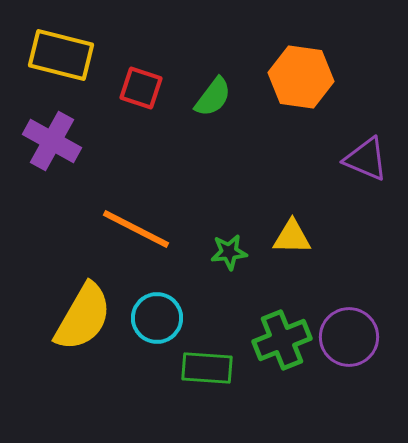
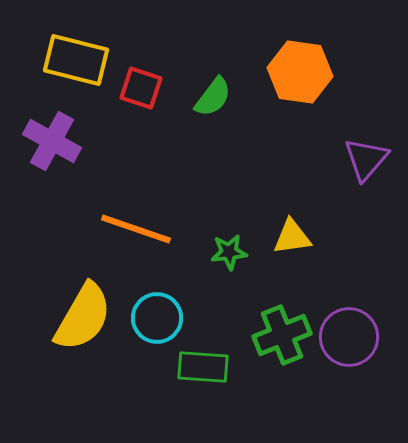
yellow rectangle: moved 15 px right, 5 px down
orange hexagon: moved 1 px left, 5 px up
purple triangle: rotated 48 degrees clockwise
orange line: rotated 8 degrees counterclockwise
yellow triangle: rotated 9 degrees counterclockwise
green cross: moved 5 px up
green rectangle: moved 4 px left, 1 px up
